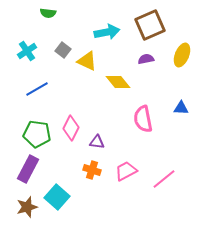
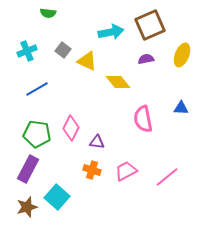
cyan arrow: moved 4 px right
cyan cross: rotated 12 degrees clockwise
pink line: moved 3 px right, 2 px up
